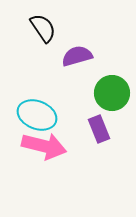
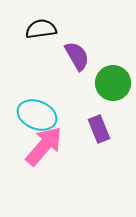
black semicircle: moved 2 px left, 1 px down; rotated 64 degrees counterclockwise
purple semicircle: rotated 76 degrees clockwise
green circle: moved 1 px right, 10 px up
pink arrow: rotated 63 degrees counterclockwise
